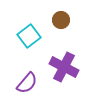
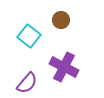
cyan square: rotated 15 degrees counterclockwise
